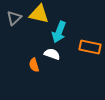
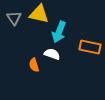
gray triangle: rotated 21 degrees counterclockwise
